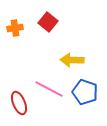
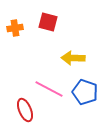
red square: rotated 24 degrees counterclockwise
yellow arrow: moved 1 px right, 2 px up
red ellipse: moved 6 px right, 7 px down
